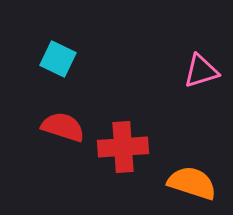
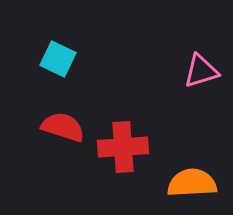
orange semicircle: rotated 21 degrees counterclockwise
